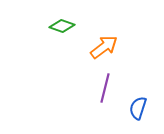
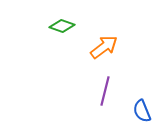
purple line: moved 3 px down
blue semicircle: moved 4 px right, 3 px down; rotated 40 degrees counterclockwise
